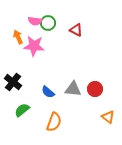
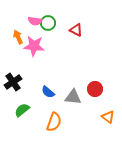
black cross: rotated 18 degrees clockwise
gray triangle: moved 8 px down
